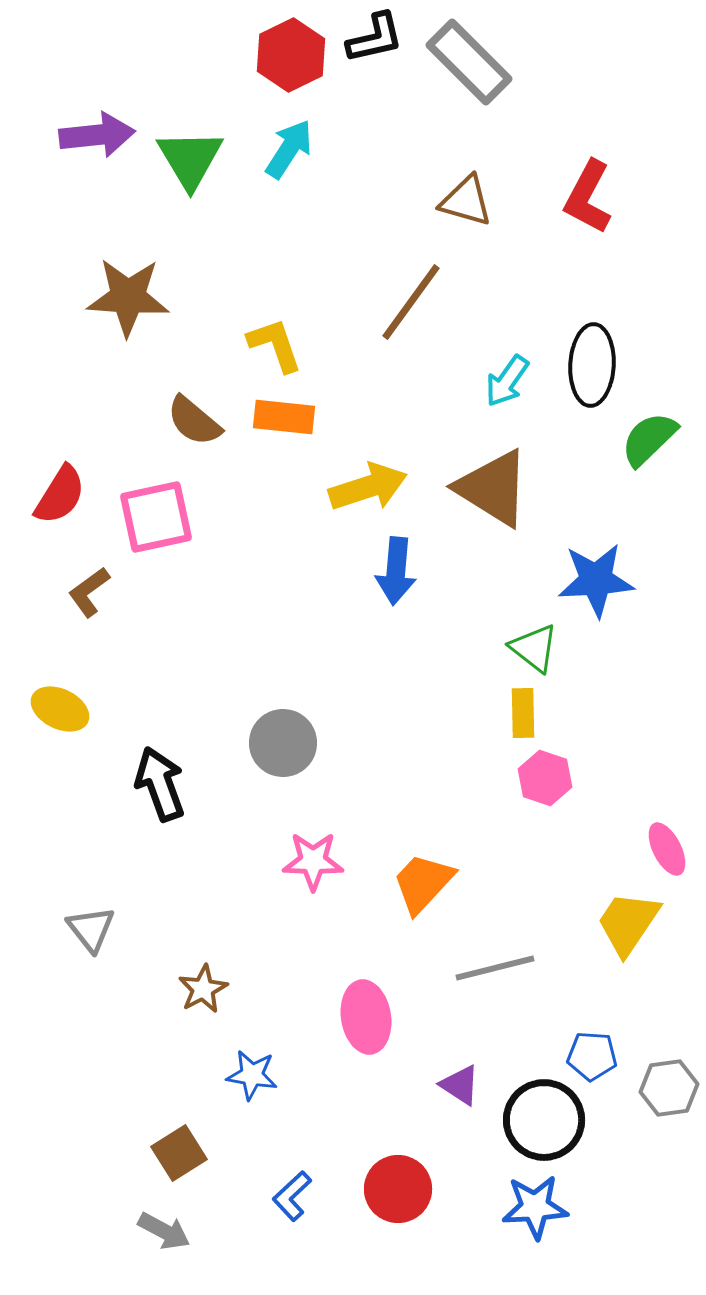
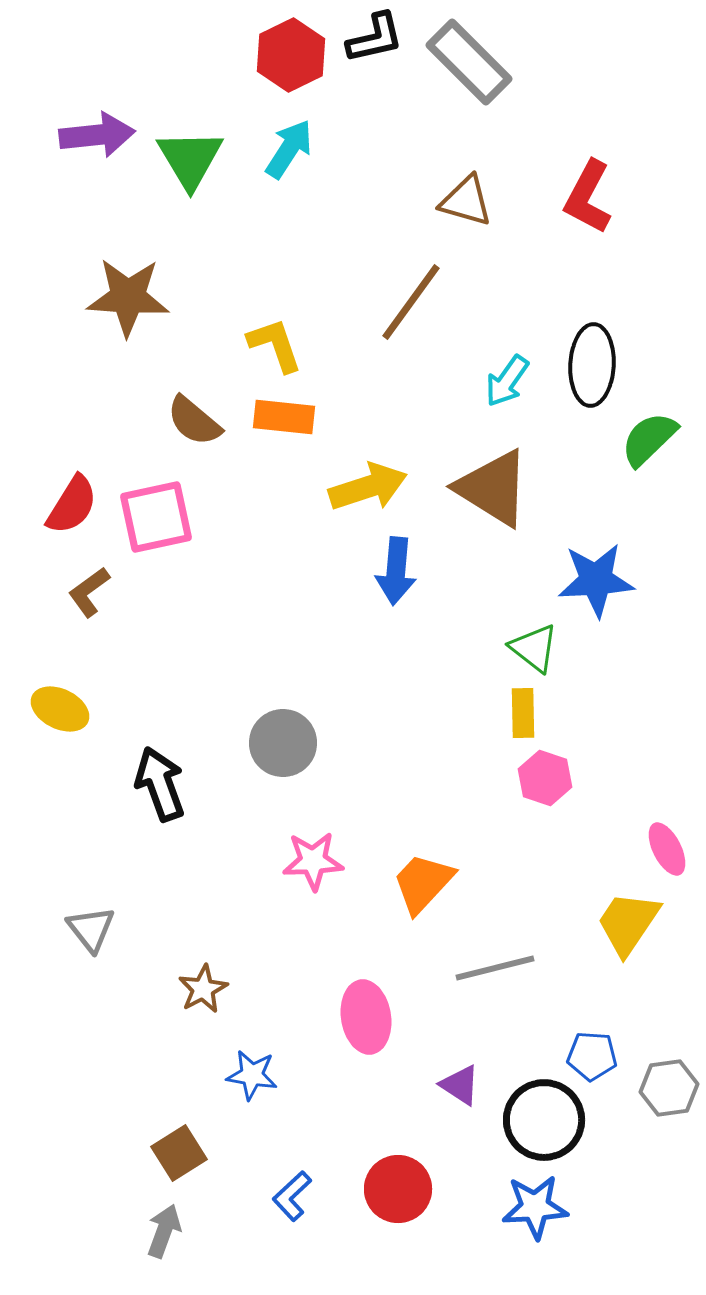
red semicircle at (60, 495): moved 12 px right, 10 px down
pink star at (313, 861): rotated 4 degrees counterclockwise
gray arrow at (164, 1231): rotated 98 degrees counterclockwise
